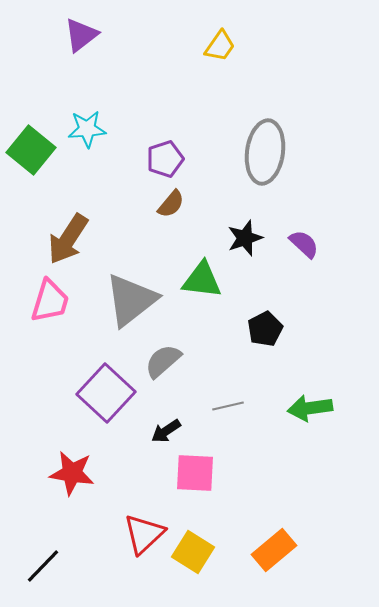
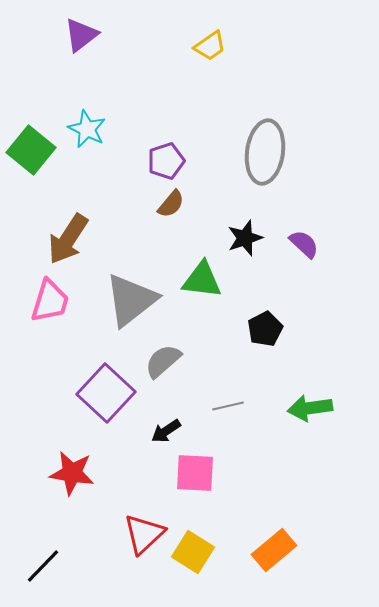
yellow trapezoid: moved 10 px left; rotated 20 degrees clockwise
cyan star: rotated 30 degrees clockwise
purple pentagon: moved 1 px right, 2 px down
